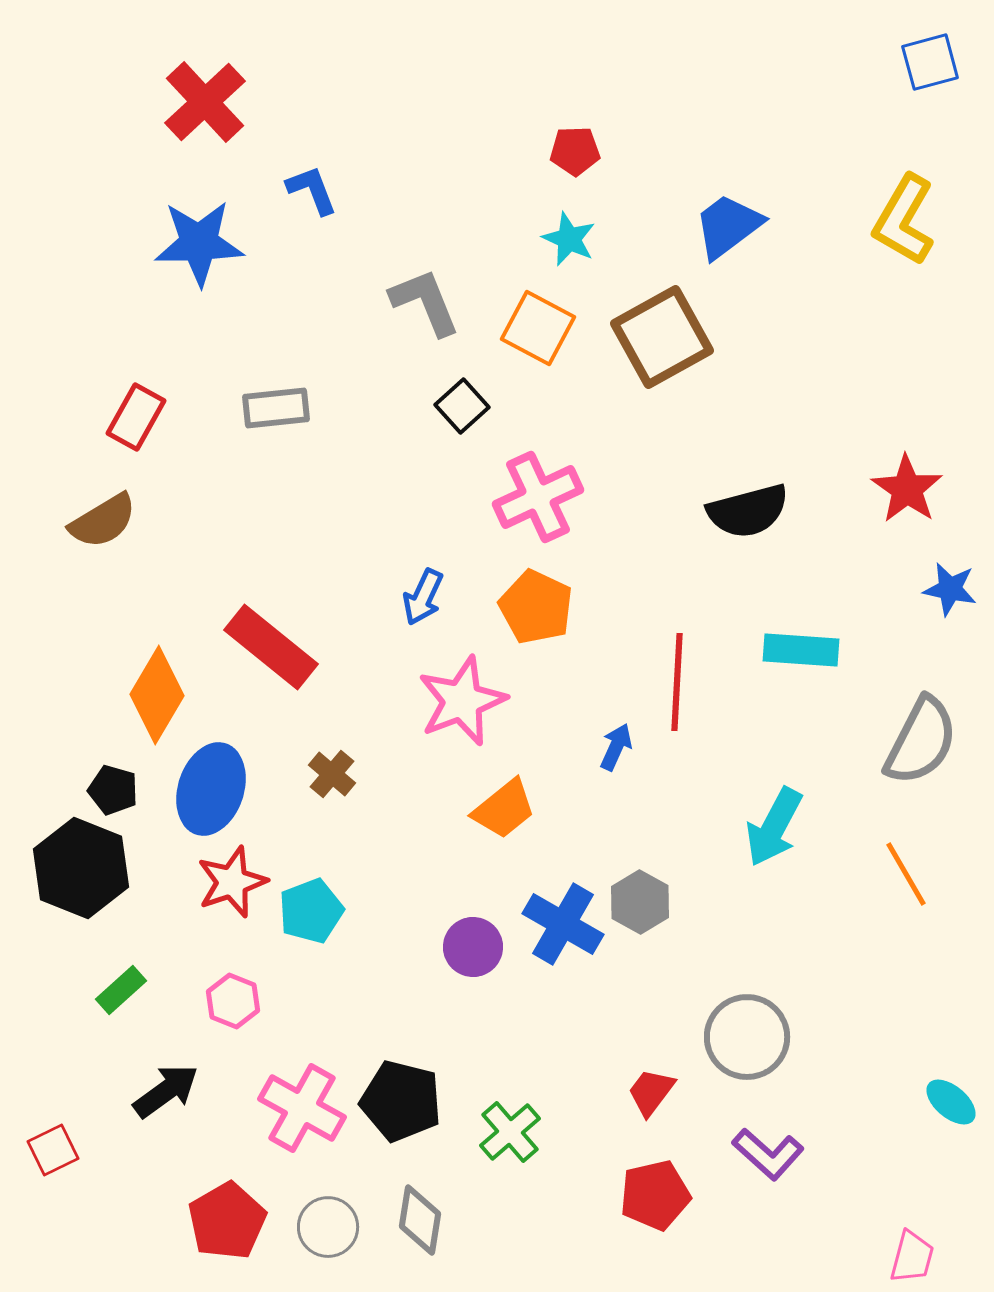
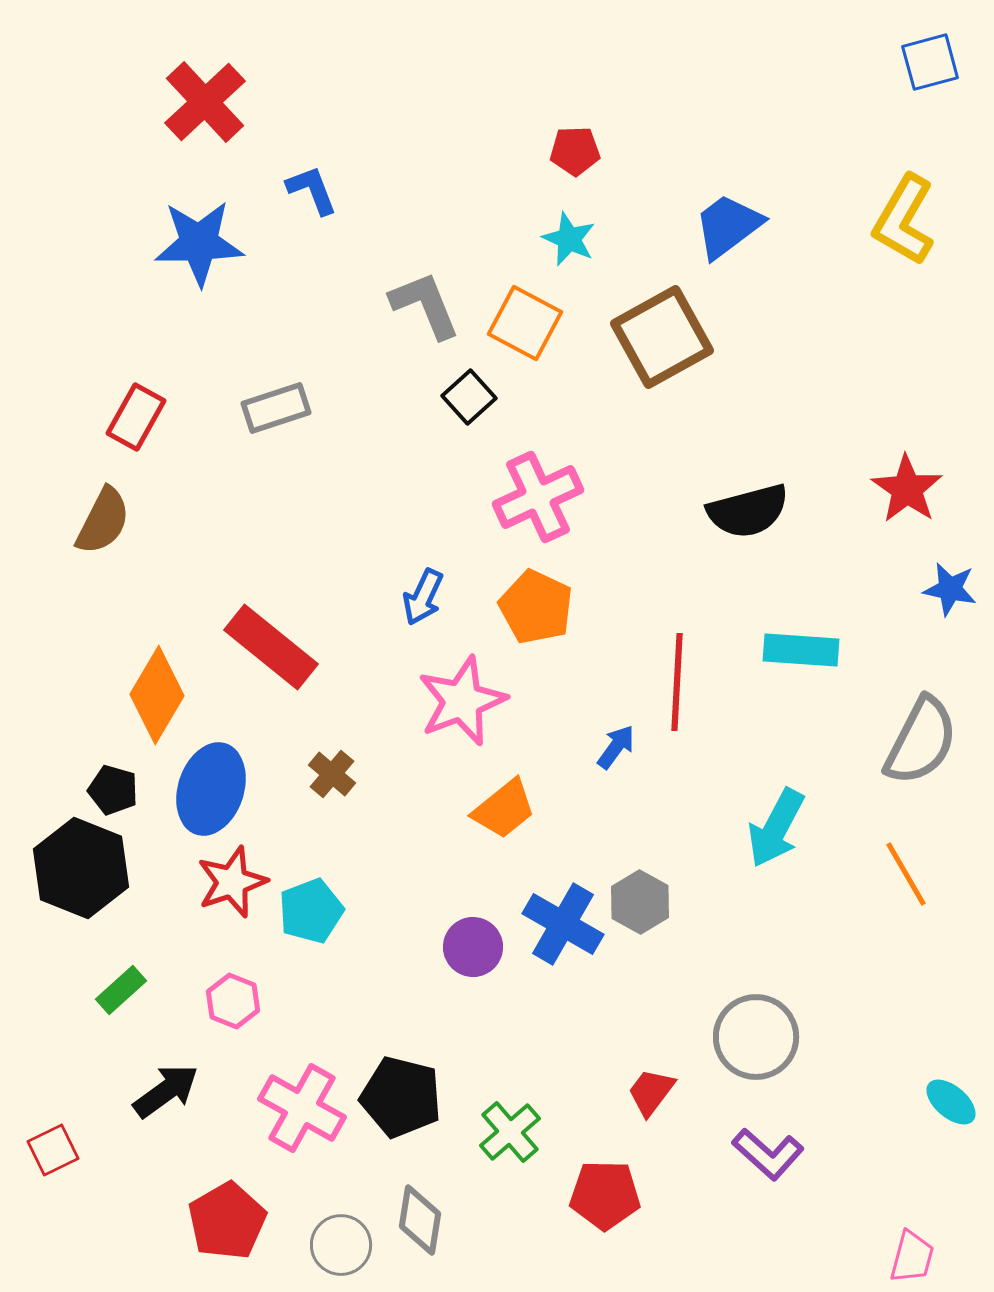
gray L-shape at (425, 302): moved 3 px down
orange square at (538, 328): moved 13 px left, 5 px up
black square at (462, 406): moved 7 px right, 9 px up
gray rectangle at (276, 408): rotated 12 degrees counterclockwise
brown semicircle at (103, 521): rotated 32 degrees counterclockwise
blue arrow at (616, 747): rotated 12 degrees clockwise
cyan arrow at (774, 827): moved 2 px right, 1 px down
gray circle at (747, 1037): moved 9 px right
black pentagon at (401, 1101): moved 4 px up
red pentagon at (655, 1195): moved 50 px left; rotated 14 degrees clockwise
gray circle at (328, 1227): moved 13 px right, 18 px down
